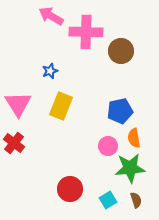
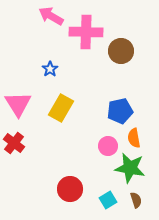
blue star: moved 2 px up; rotated 14 degrees counterclockwise
yellow rectangle: moved 2 px down; rotated 8 degrees clockwise
green star: rotated 16 degrees clockwise
